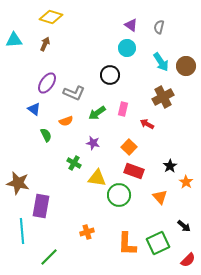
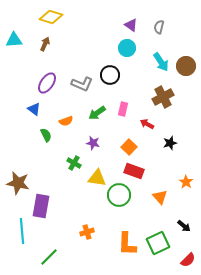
gray L-shape: moved 8 px right, 9 px up
black star: moved 23 px up; rotated 16 degrees clockwise
